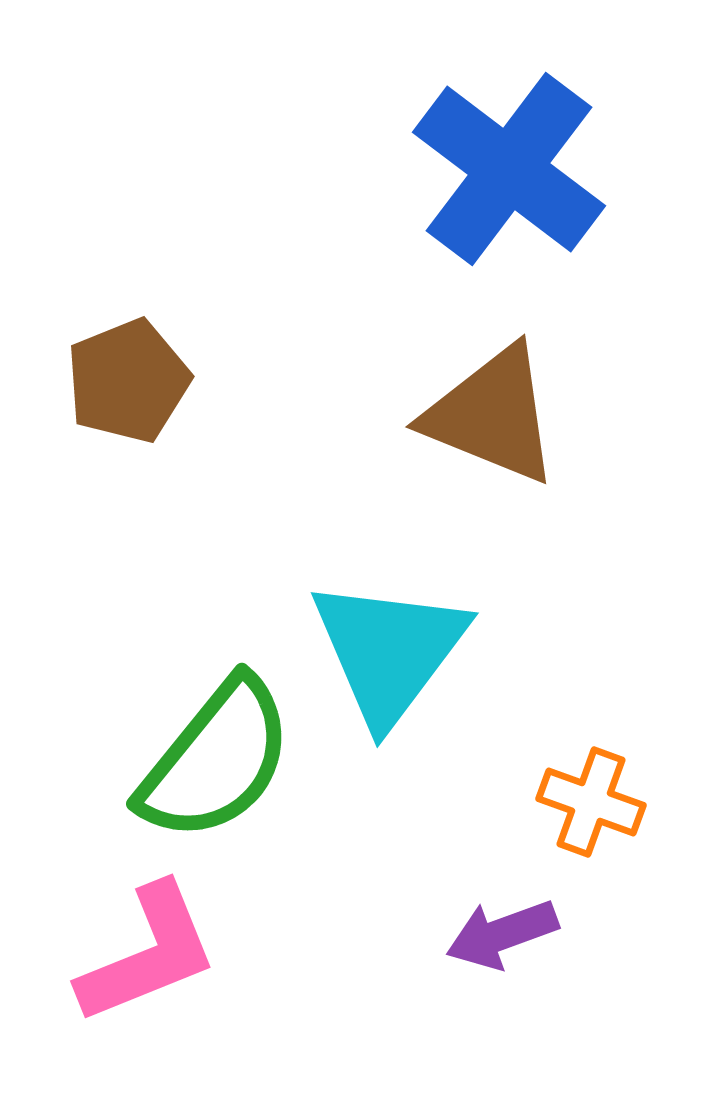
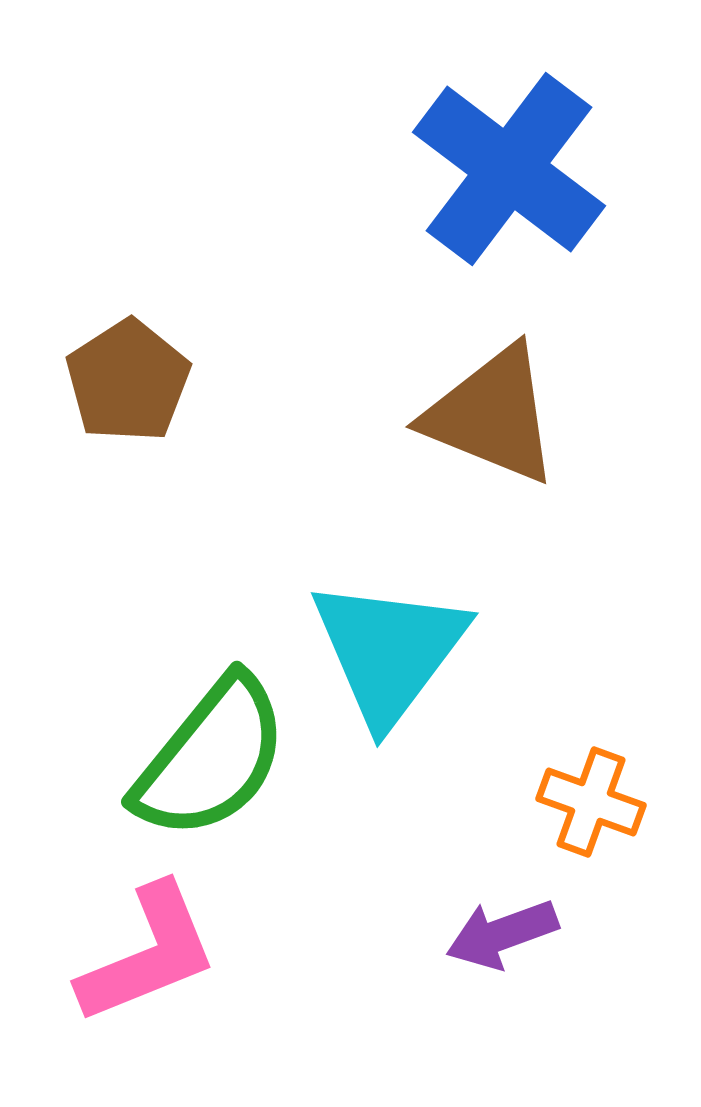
brown pentagon: rotated 11 degrees counterclockwise
green semicircle: moved 5 px left, 2 px up
